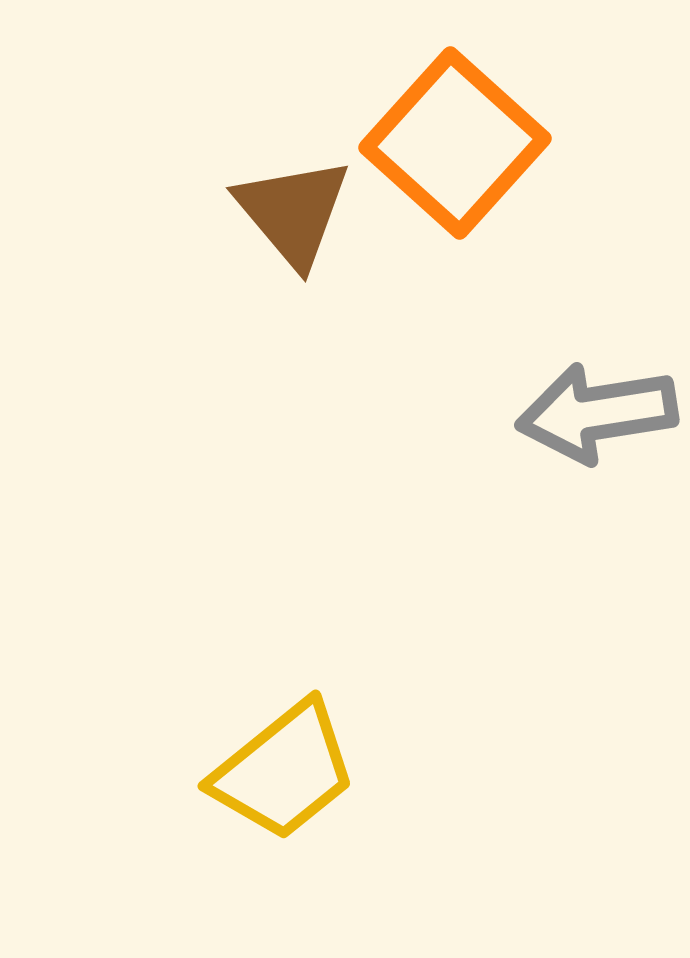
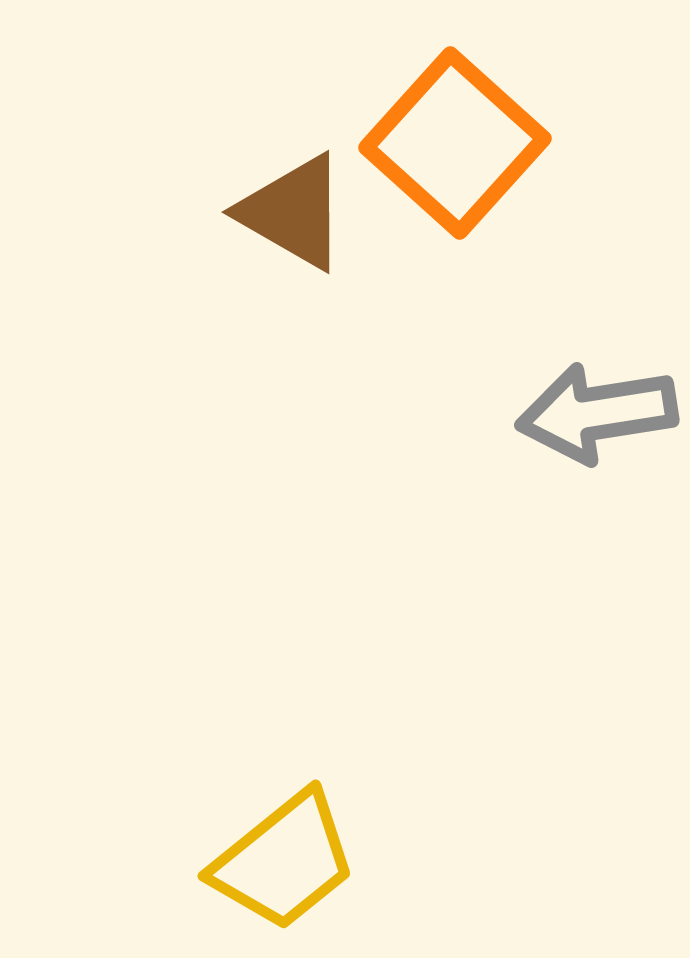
brown triangle: rotated 20 degrees counterclockwise
yellow trapezoid: moved 90 px down
